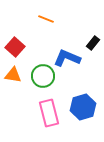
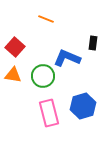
black rectangle: rotated 32 degrees counterclockwise
blue hexagon: moved 1 px up
